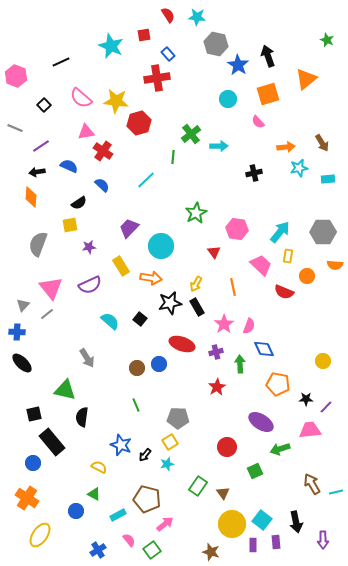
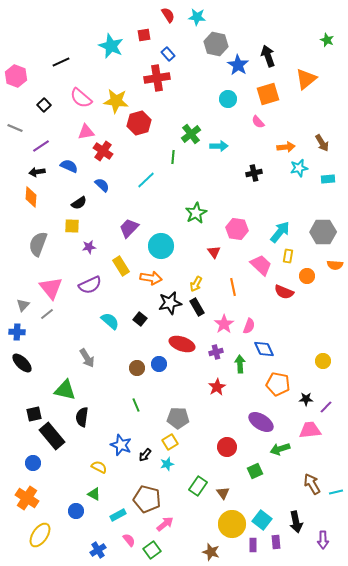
yellow square at (70, 225): moved 2 px right, 1 px down; rotated 14 degrees clockwise
black rectangle at (52, 442): moved 6 px up
